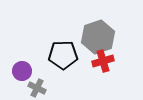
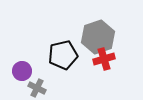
black pentagon: rotated 12 degrees counterclockwise
red cross: moved 1 px right, 2 px up
